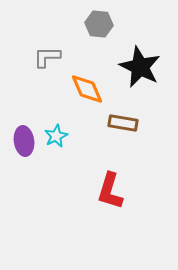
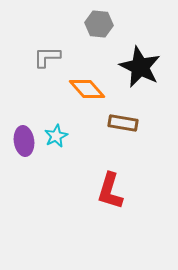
orange diamond: rotated 18 degrees counterclockwise
